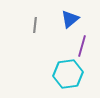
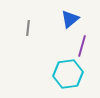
gray line: moved 7 px left, 3 px down
